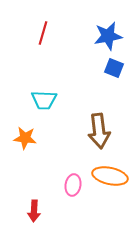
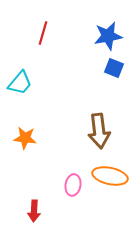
cyan trapezoid: moved 24 px left, 17 px up; rotated 52 degrees counterclockwise
